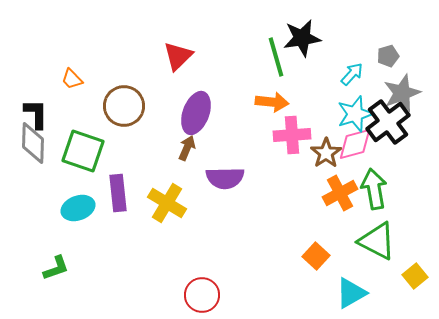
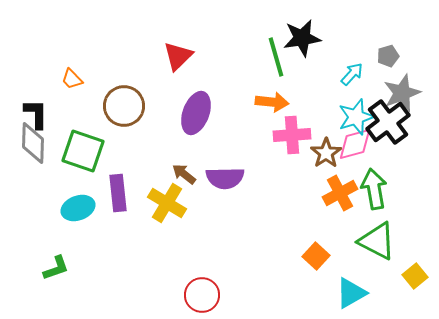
cyan star: moved 1 px right, 3 px down
brown arrow: moved 3 px left, 26 px down; rotated 75 degrees counterclockwise
